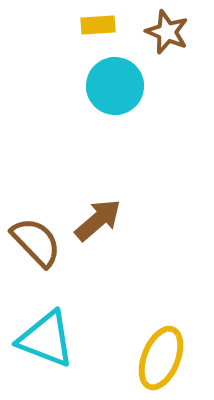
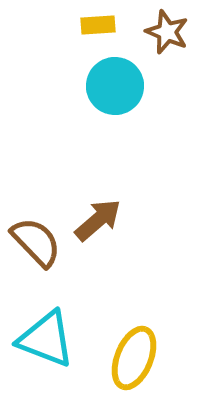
yellow ellipse: moved 27 px left
